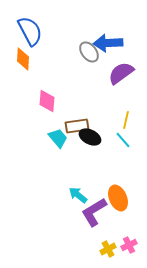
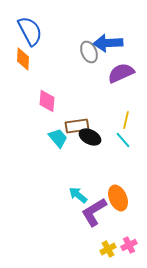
gray ellipse: rotated 15 degrees clockwise
purple semicircle: rotated 12 degrees clockwise
